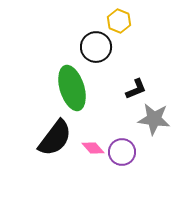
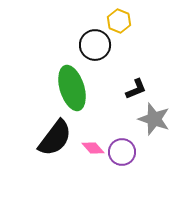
black circle: moved 1 px left, 2 px up
gray star: rotated 12 degrees clockwise
